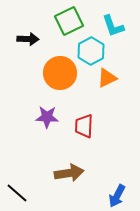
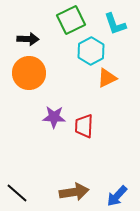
green square: moved 2 px right, 1 px up
cyan L-shape: moved 2 px right, 2 px up
orange circle: moved 31 px left
purple star: moved 7 px right
brown arrow: moved 5 px right, 19 px down
blue arrow: rotated 15 degrees clockwise
